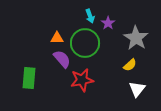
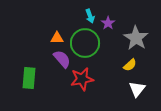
red star: moved 1 px up
